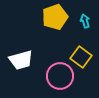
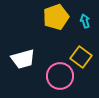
yellow pentagon: moved 1 px right
white trapezoid: moved 2 px right, 1 px up
